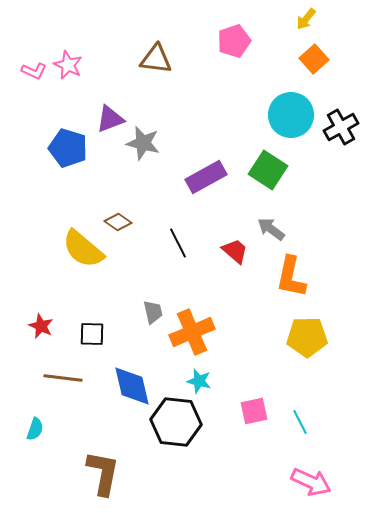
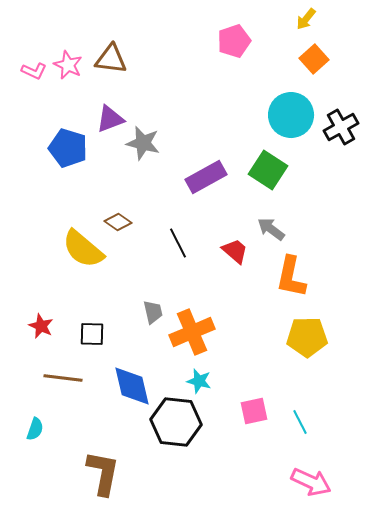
brown triangle: moved 45 px left
